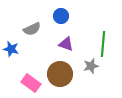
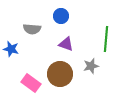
gray semicircle: rotated 30 degrees clockwise
green line: moved 3 px right, 5 px up
